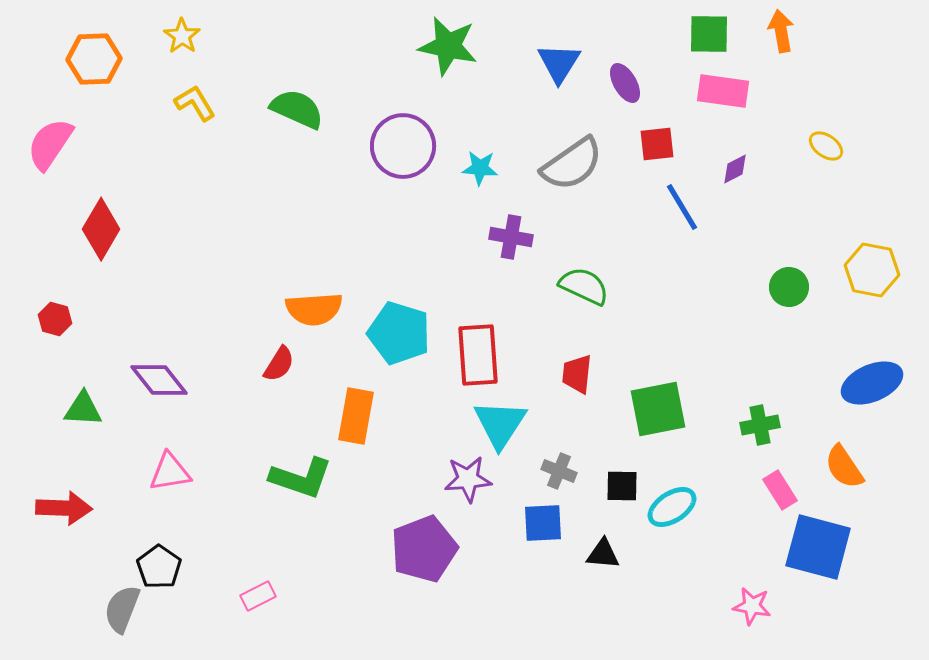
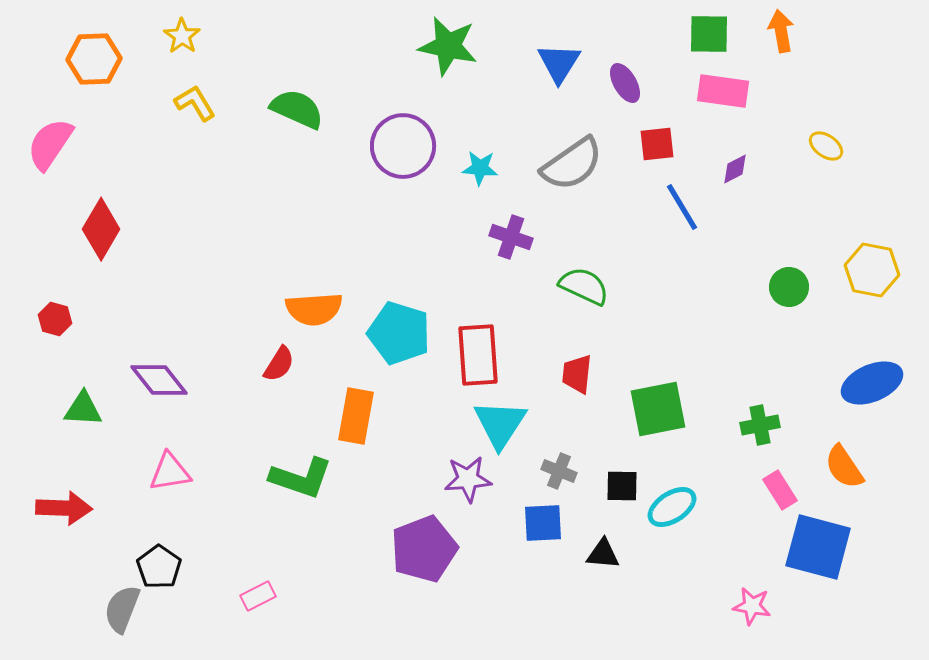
purple cross at (511, 237): rotated 9 degrees clockwise
